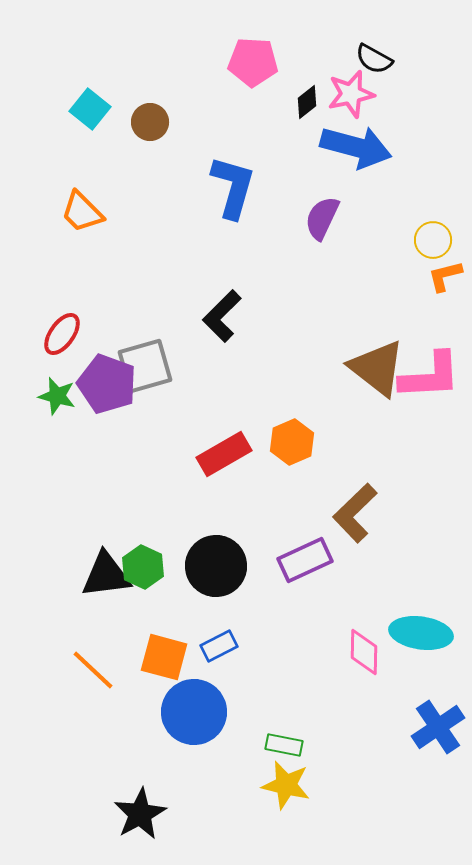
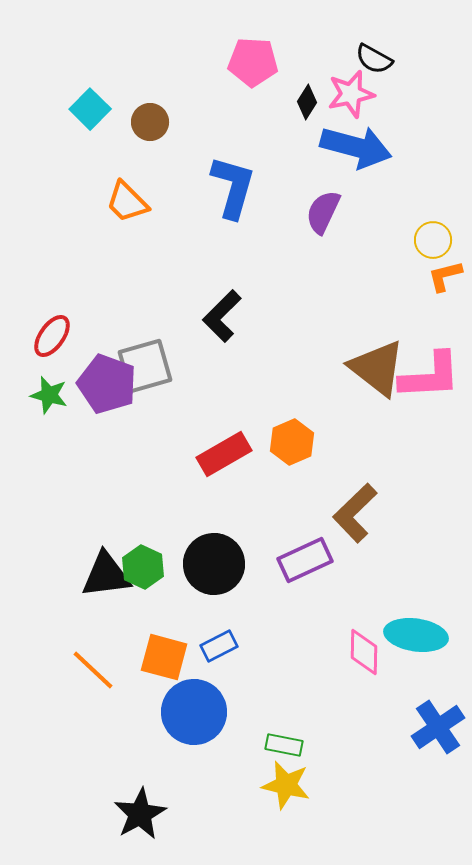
black diamond: rotated 20 degrees counterclockwise
cyan square: rotated 6 degrees clockwise
orange trapezoid: moved 45 px right, 10 px up
purple semicircle: moved 1 px right, 6 px up
red ellipse: moved 10 px left, 2 px down
green star: moved 8 px left, 1 px up
black circle: moved 2 px left, 2 px up
cyan ellipse: moved 5 px left, 2 px down
